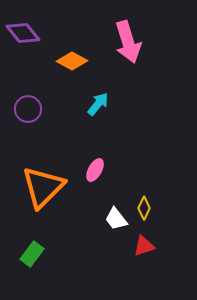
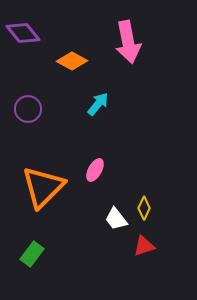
pink arrow: rotated 6 degrees clockwise
